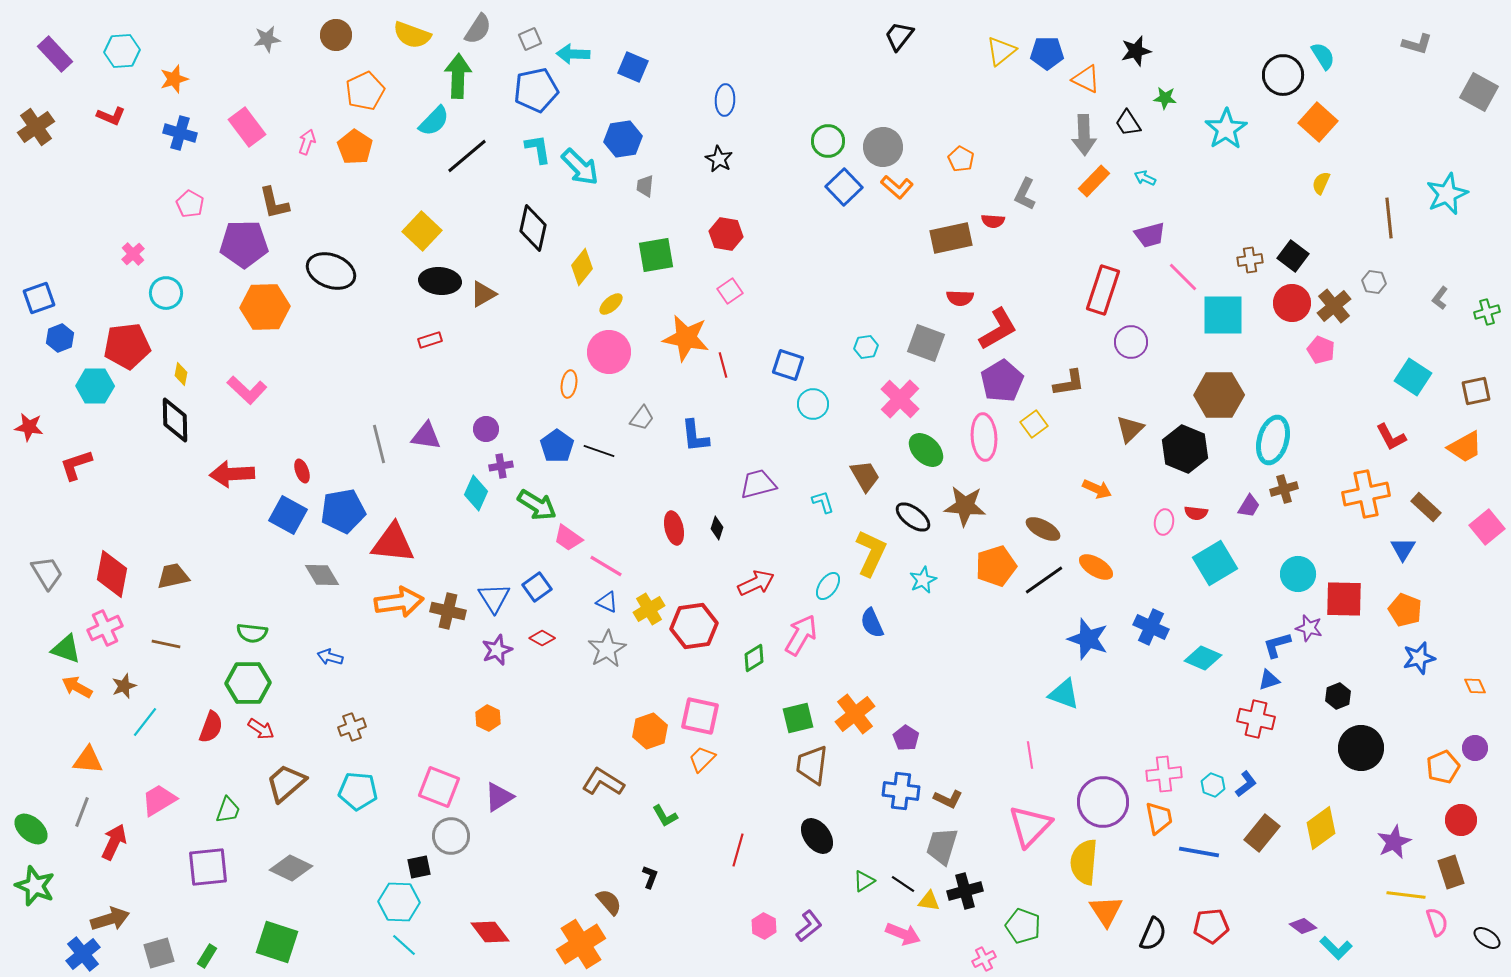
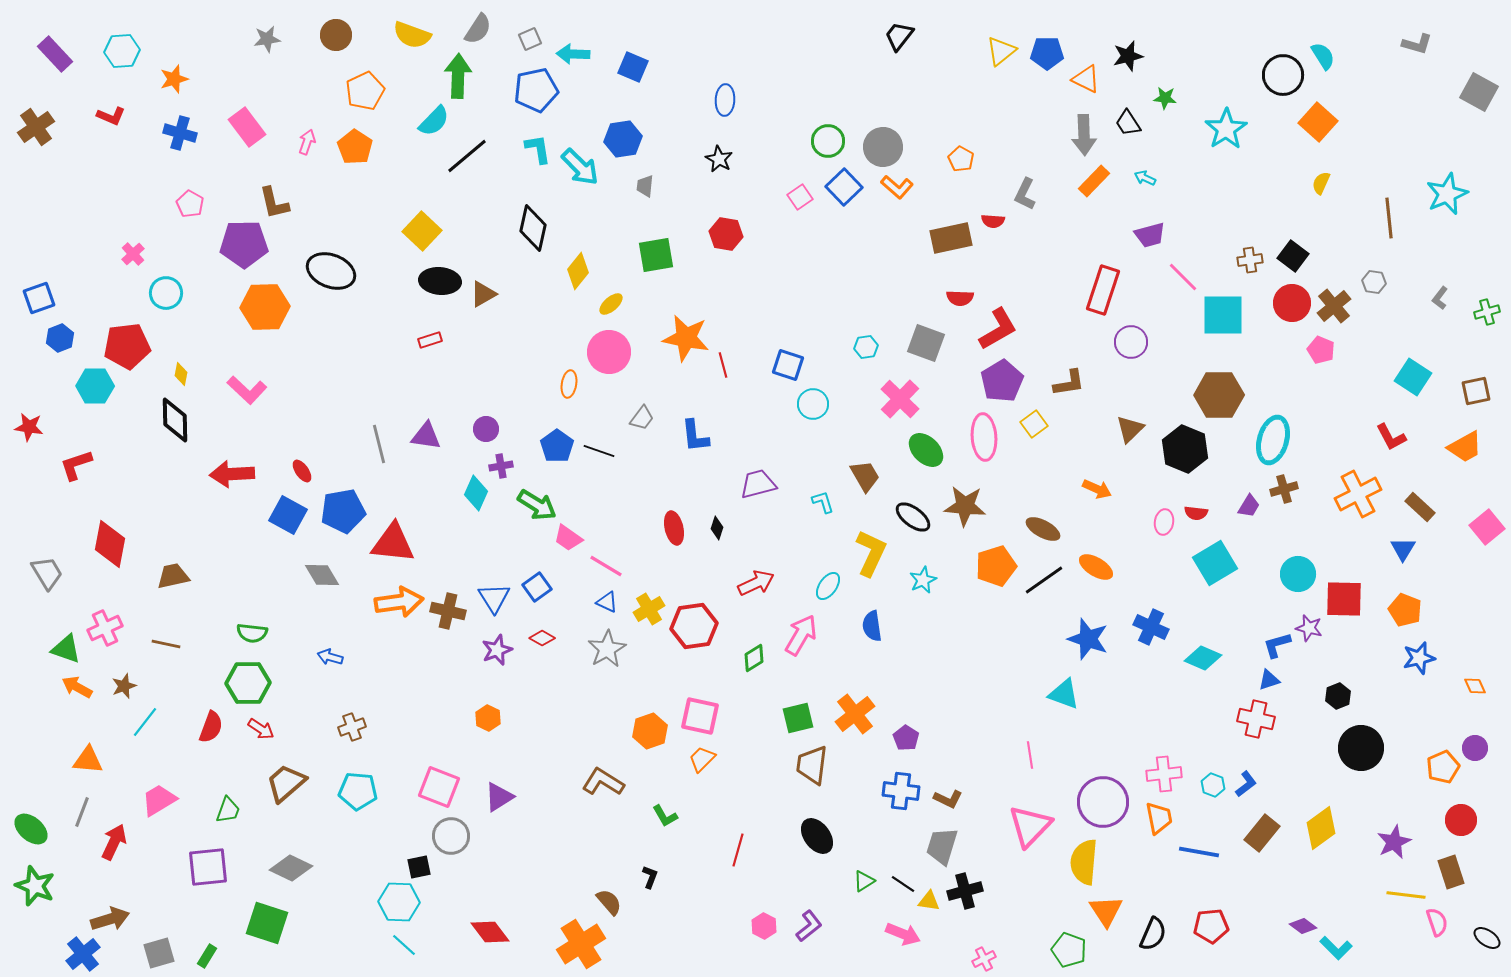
black star at (1136, 51): moved 8 px left, 5 px down
yellow diamond at (582, 267): moved 4 px left, 4 px down
pink square at (730, 291): moved 70 px right, 94 px up
red ellipse at (302, 471): rotated 15 degrees counterclockwise
orange cross at (1366, 494): moved 8 px left; rotated 15 degrees counterclockwise
brown rectangle at (1426, 507): moved 6 px left
red diamond at (112, 574): moved 2 px left, 30 px up
blue semicircle at (872, 623): moved 3 px down; rotated 16 degrees clockwise
green pentagon at (1023, 926): moved 46 px right, 24 px down
green square at (277, 942): moved 10 px left, 19 px up
